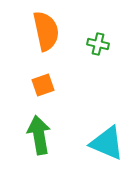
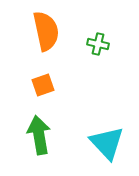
cyan triangle: rotated 24 degrees clockwise
